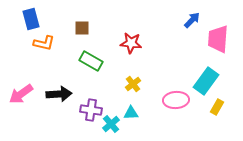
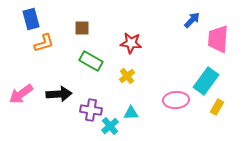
orange L-shape: rotated 30 degrees counterclockwise
yellow cross: moved 6 px left, 8 px up
cyan cross: moved 1 px left, 2 px down
